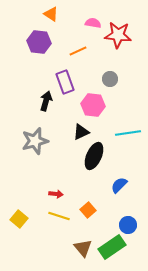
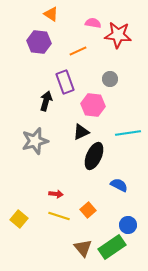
blue semicircle: rotated 72 degrees clockwise
